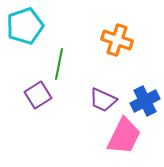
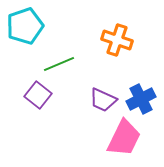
green line: rotated 56 degrees clockwise
purple square: rotated 20 degrees counterclockwise
blue cross: moved 4 px left, 2 px up
pink trapezoid: moved 2 px down
